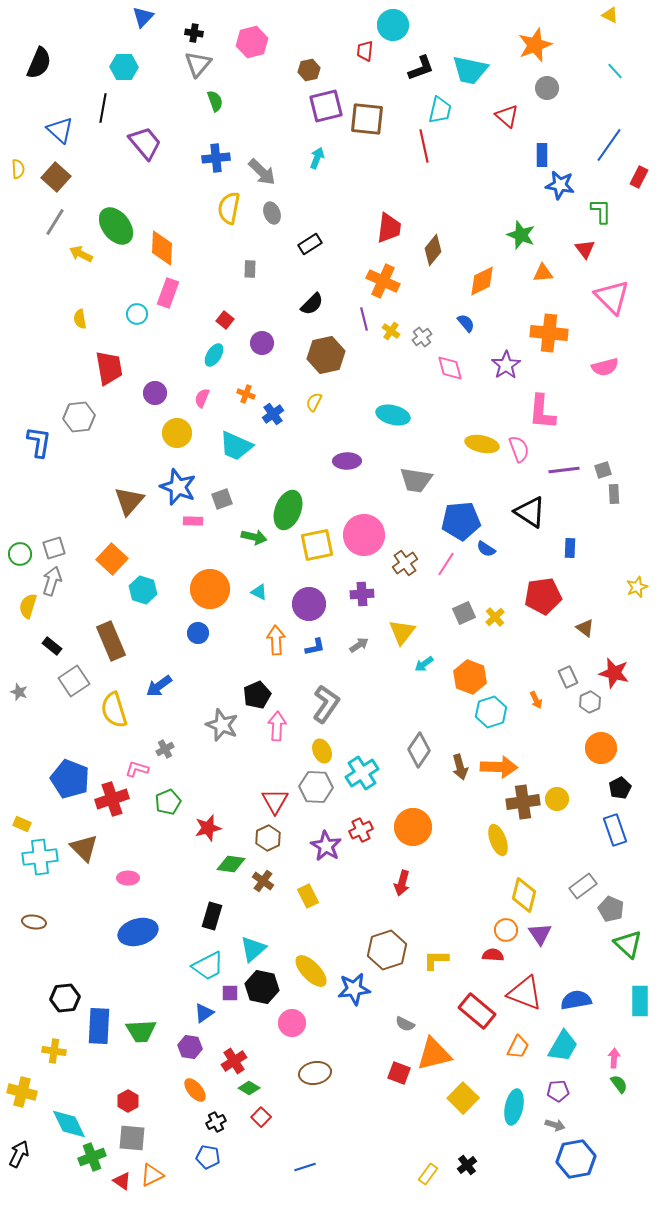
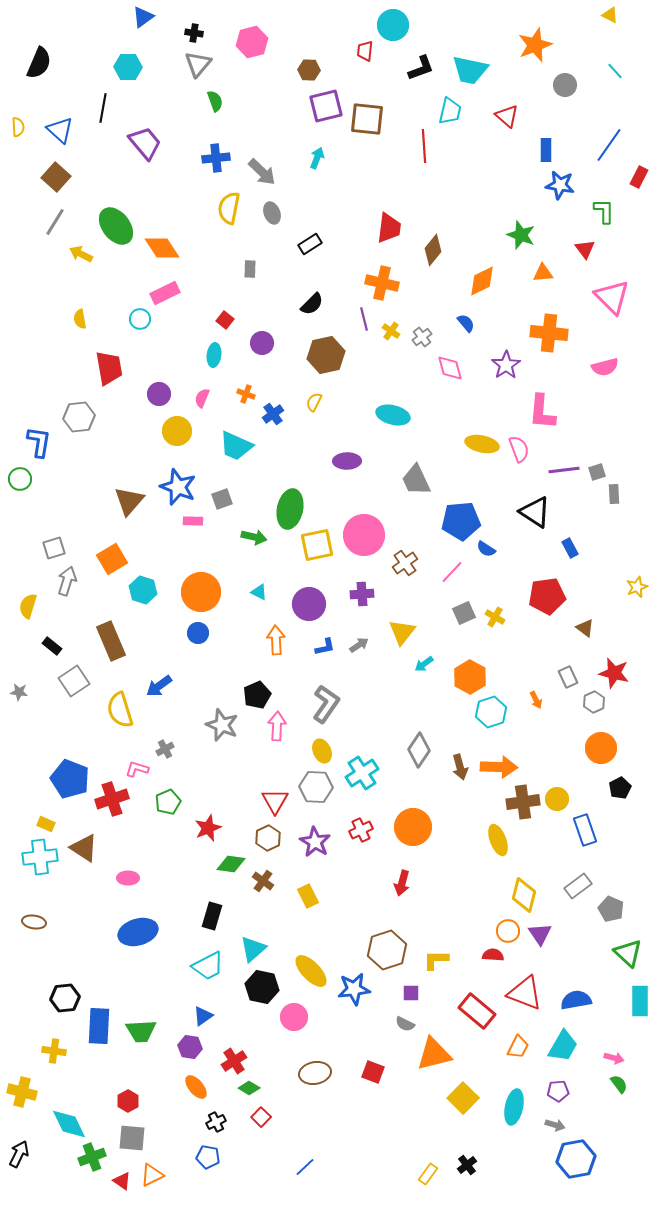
blue triangle at (143, 17): rotated 10 degrees clockwise
cyan hexagon at (124, 67): moved 4 px right
brown hexagon at (309, 70): rotated 15 degrees clockwise
gray circle at (547, 88): moved 18 px right, 3 px up
cyan trapezoid at (440, 110): moved 10 px right, 1 px down
red line at (424, 146): rotated 8 degrees clockwise
blue rectangle at (542, 155): moved 4 px right, 5 px up
yellow semicircle at (18, 169): moved 42 px up
green L-shape at (601, 211): moved 3 px right
orange diamond at (162, 248): rotated 36 degrees counterclockwise
orange cross at (383, 281): moved 1 px left, 2 px down; rotated 12 degrees counterclockwise
pink rectangle at (168, 293): moved 3 px left; rotated 44 degrees clockwise
cyan circle at (137, 314): moved 3 px right, 5 px down
cyan ellipse at (214, 355): rotated 25 degrees counterclockwise
purple circle at (155, 393): moved 4 px right, 1 px down
yellow circle at (177, 433): moved 2 px up
gray square at (603, 470): moved 6 px left, 2 px down
gray trapezoid at (416, 480): rotated 56 degrees clockwise
green ellipse at (288, 510): moved 2 px right, 1 px up; rotated 9 degrees counterclockwise
black triangle at (530, 512): moved 5 px right
blue rectangle at (570, 548): rotated 30 degrees counterclockwise
green circle at (20, 554): moved 75 px up
orange square at (112, 559): rotated 16 degrees clockwise
pink line at (446, 564): moved 6 px right, 8 px down; rotated 10 degrees clockwise
gray arrow at (52, 581): moved 15 px right
orange circle at (210, 589): moved 9 px left, 3 px down
red pentagon at (543, 596): moved 4 px right
yellow cross at (495, 617): rotated 18 degrees counterclockwise
blue L-shape at (315, 647): moved 10 px right
orange hexagon at (470, 677): rotated 8 degrees clockwise
gray star at (19, 692): rotated 12 degrees counterclockwise
gray hexagon at (590, 702): moved 4 px right
yellow semicircle at (114, 710): moved 6 px right
yellow rectangle at (22, 824): moved 24 px right
red star at (208, 828): rotated 8 degrees counterclockwise
blue rectangle at (615, 830): moved 30 px left
purple star at (326, 846): moved 11 px left, 4 px up
brown triangle at (84, 848): rotated 12 degrees counterclockwise
gray rectangle at (583, 886): moved 5 px left
orange circle at (506, 930): moved 2 px right, 1 px down
green triangle at (628, 944): moved 9 px down
purple square at (230, 993): moved 181 px right
blue triangle at (204, 1013): moved 1 px left, 3 px down
pink circle at (292, 1023): moved 2 px right, 6 px up
pink arrow at (614, 1058): rotated 102 degrees clockwise
red square at (399, 1073): moved 26 px left, 1 px up
orange ellipse at (195, 1090): moved 1 px right, 3 px up
blue line at (305, 1167): rotated 25 degrees counterclockwise
